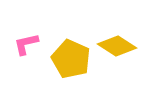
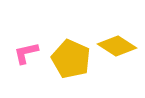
pink L-shape: moved 9 px down
